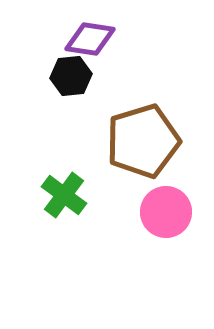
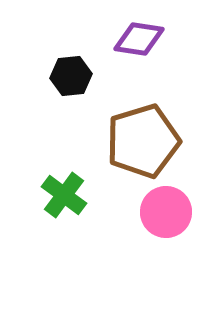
purple diamond: moved 49 px right
